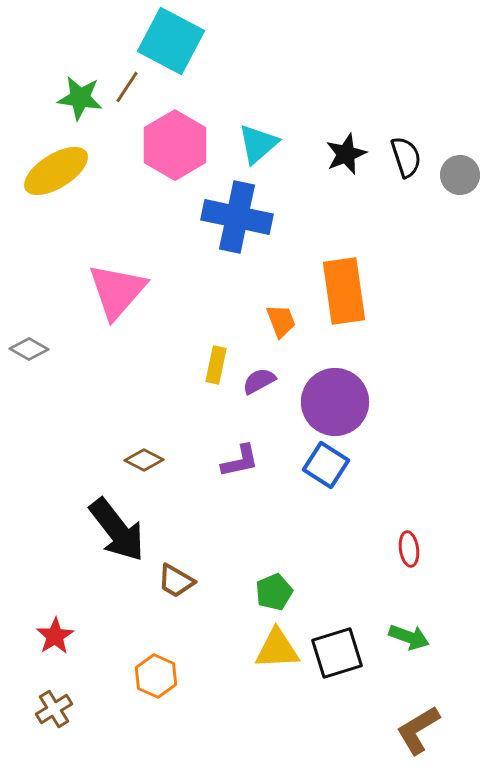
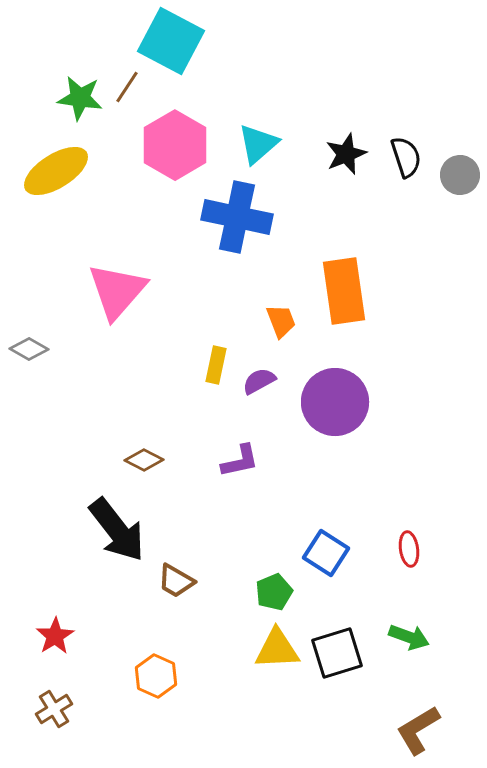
blue square: moved 88 px down
